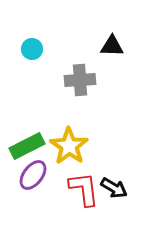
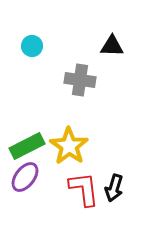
cyan circle: moved 3 px up
gray cross: rotated 12 degrees clockwise
purple ellipse: moved 8 px left, 2 px down
black arrow: rotated 76 degrees clockwise
